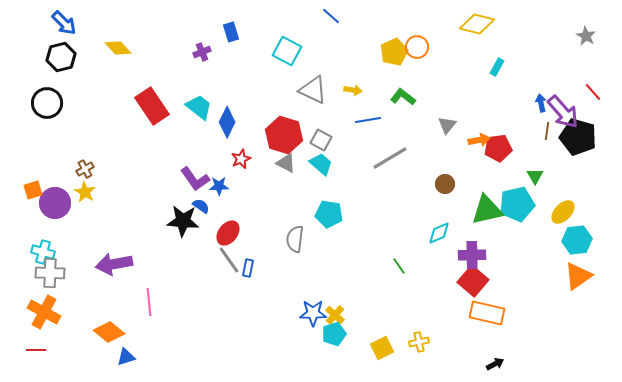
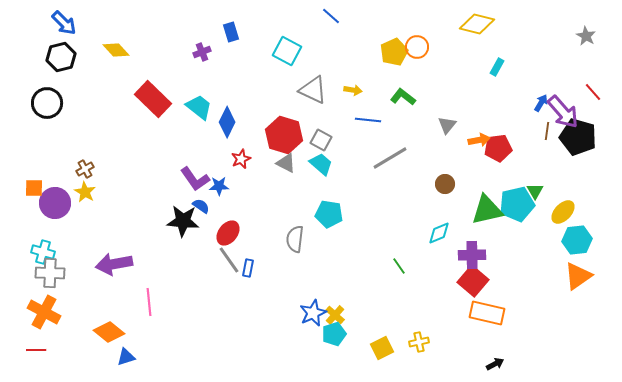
yellow diamond at (118, 48): moved 2 px left, 2 px down
blue arrow at (541, 103): rotated 42 degrees clockwise
red rectangle at (152, 106): moved 1 px right, 7 px up; rotated 12 degrees counterclockwise
blue line at (368, 120): rotated 15 degrees clockwise
green triangle at (535, 176): moved 15 px down
orange square at (33, 190): moved 1 px right, 2 px up; rotated 18 degrees clockwise
blue star at (313, 313): rotated 24 degrees counterclockwise
